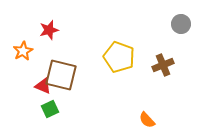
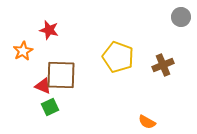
gray circle: moved 7 px up
red star: rotated 30 degrees clockwise
yellow pentagon: moved 1 px left
brown square: rotated 12 degrees counterclockwise
green square: moved 2 px up
orange semicircle: moved 2 px down; rotated 18 degrees counterclockwise
